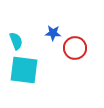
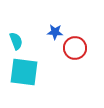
blue star: moved 2 px right, 1 px up
cyan square: moved 2 px down
